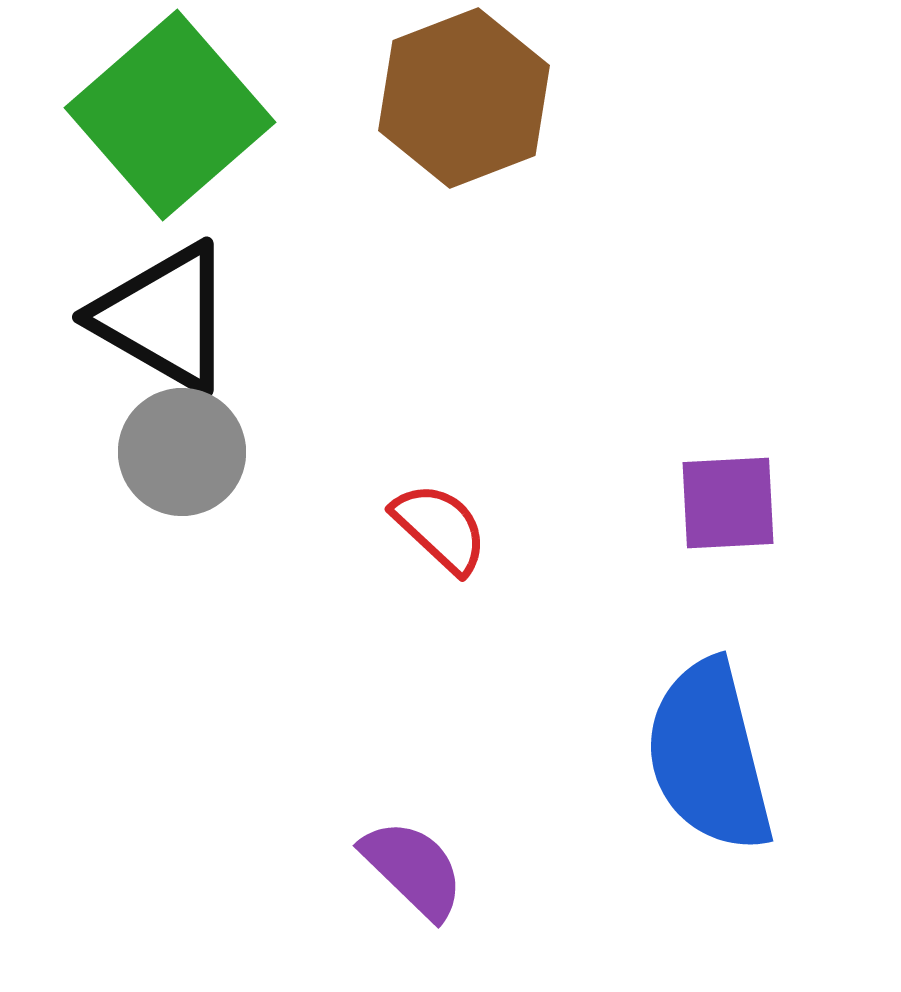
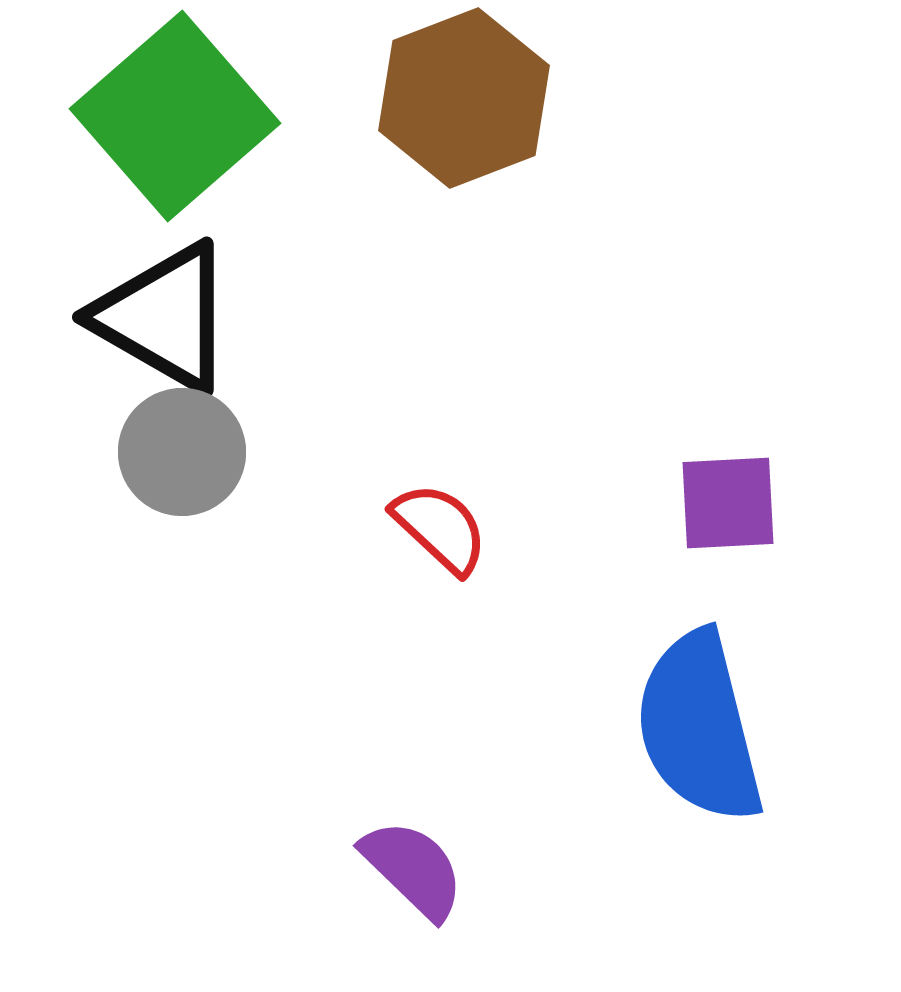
green square: moved 5 px right, 1 px down
blue semicircle: moved 10 px left, 29 px up
